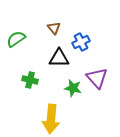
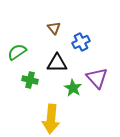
green semicircle: moved 1 px right, 13 px down
black triangle: moved 2 px left, 5 px down
green star: rotated 18 degrees clockwise
